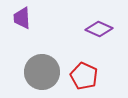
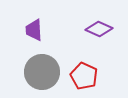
purple trapezoid: moved 12 px right, 12 px down
